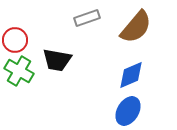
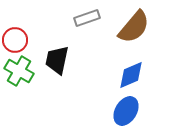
brown semicircle: moved 2 px left
black trapezoid: rotated 92 degrees clockwise
blue ellipse: moved 2 px left
